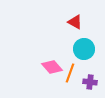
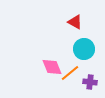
pink diamond: rotated 20 degrees clockwise
orange line: rotated 30 degrees clockwise
